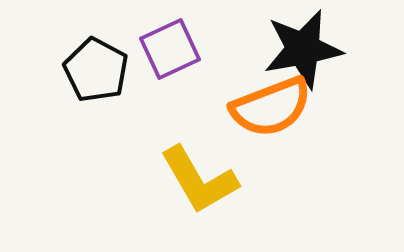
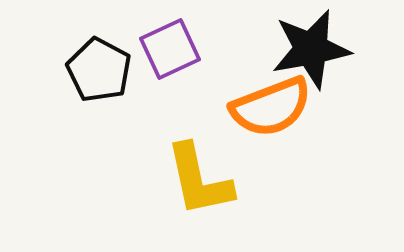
black star: moved 8 px right
black pentagon: moved 3 px right
yellow L-shape: rotated 18 degrees clockwise
